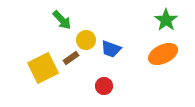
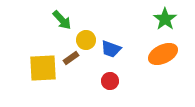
green star: moved 1 px left, 1 px up
yellow square: rotated 24 degrees clockwise
red circle: moved 6 px right, 5 px up
